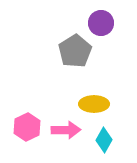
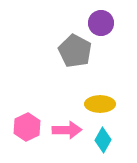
gray pentagon: rotated 12 degrees counterclockwise
yellow ellipse: moved 6 px right
pink arrow: moved 1 px right
cyan diamond: moved 1 px left
